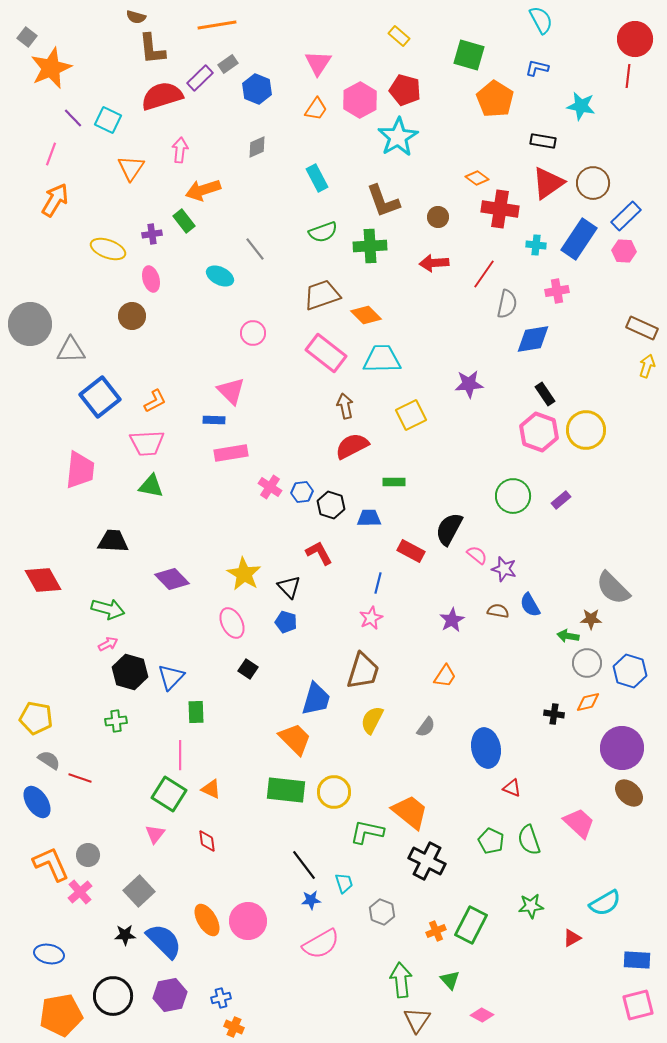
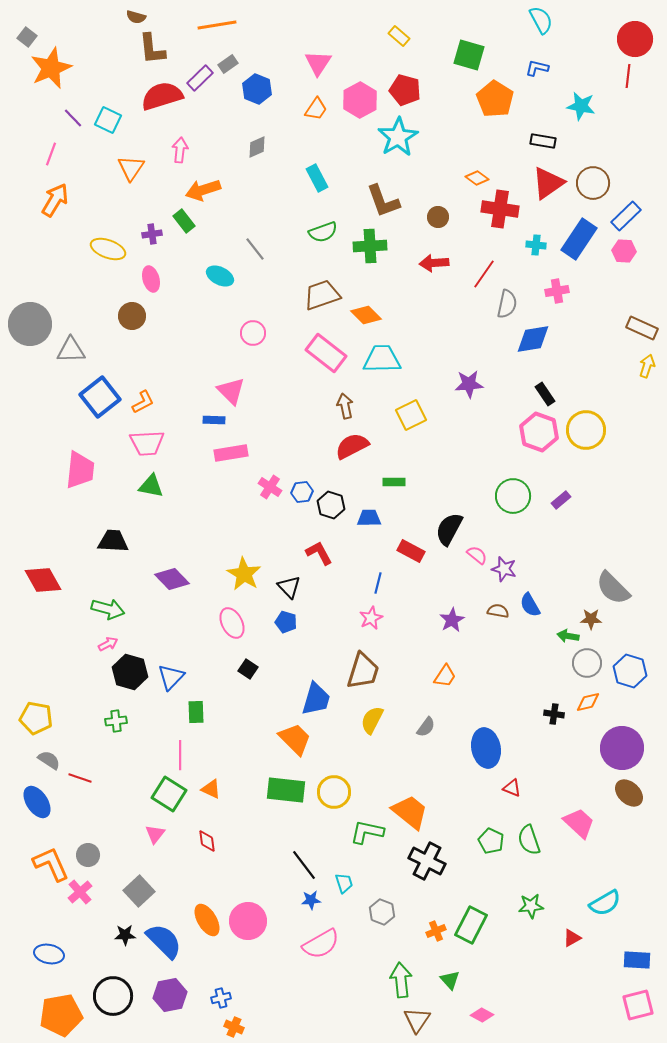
orange L-shape at (155, 401): moved 12 px left, 1 px down
